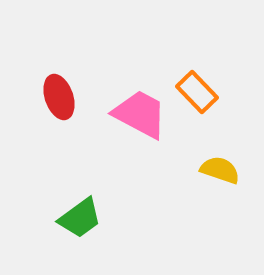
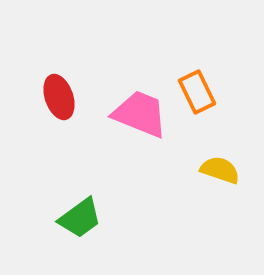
orange rectangle: rotated 18 degrees clockwise
pink trapezoid: rotated 6 degrees counterclockwise
